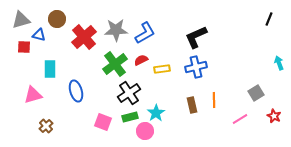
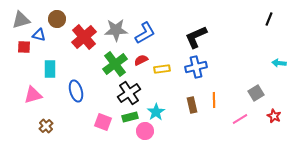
cyan arrow: rotated 64 degrees counterclockwise
cyan star: moved 1 px up
